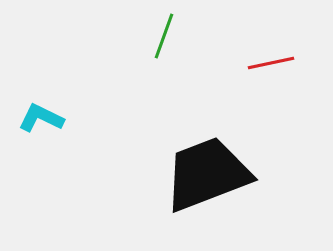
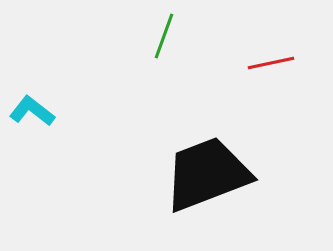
cyan L-shape: moved 9 px left, 7 px up; rotated 12 degrees clockwise
